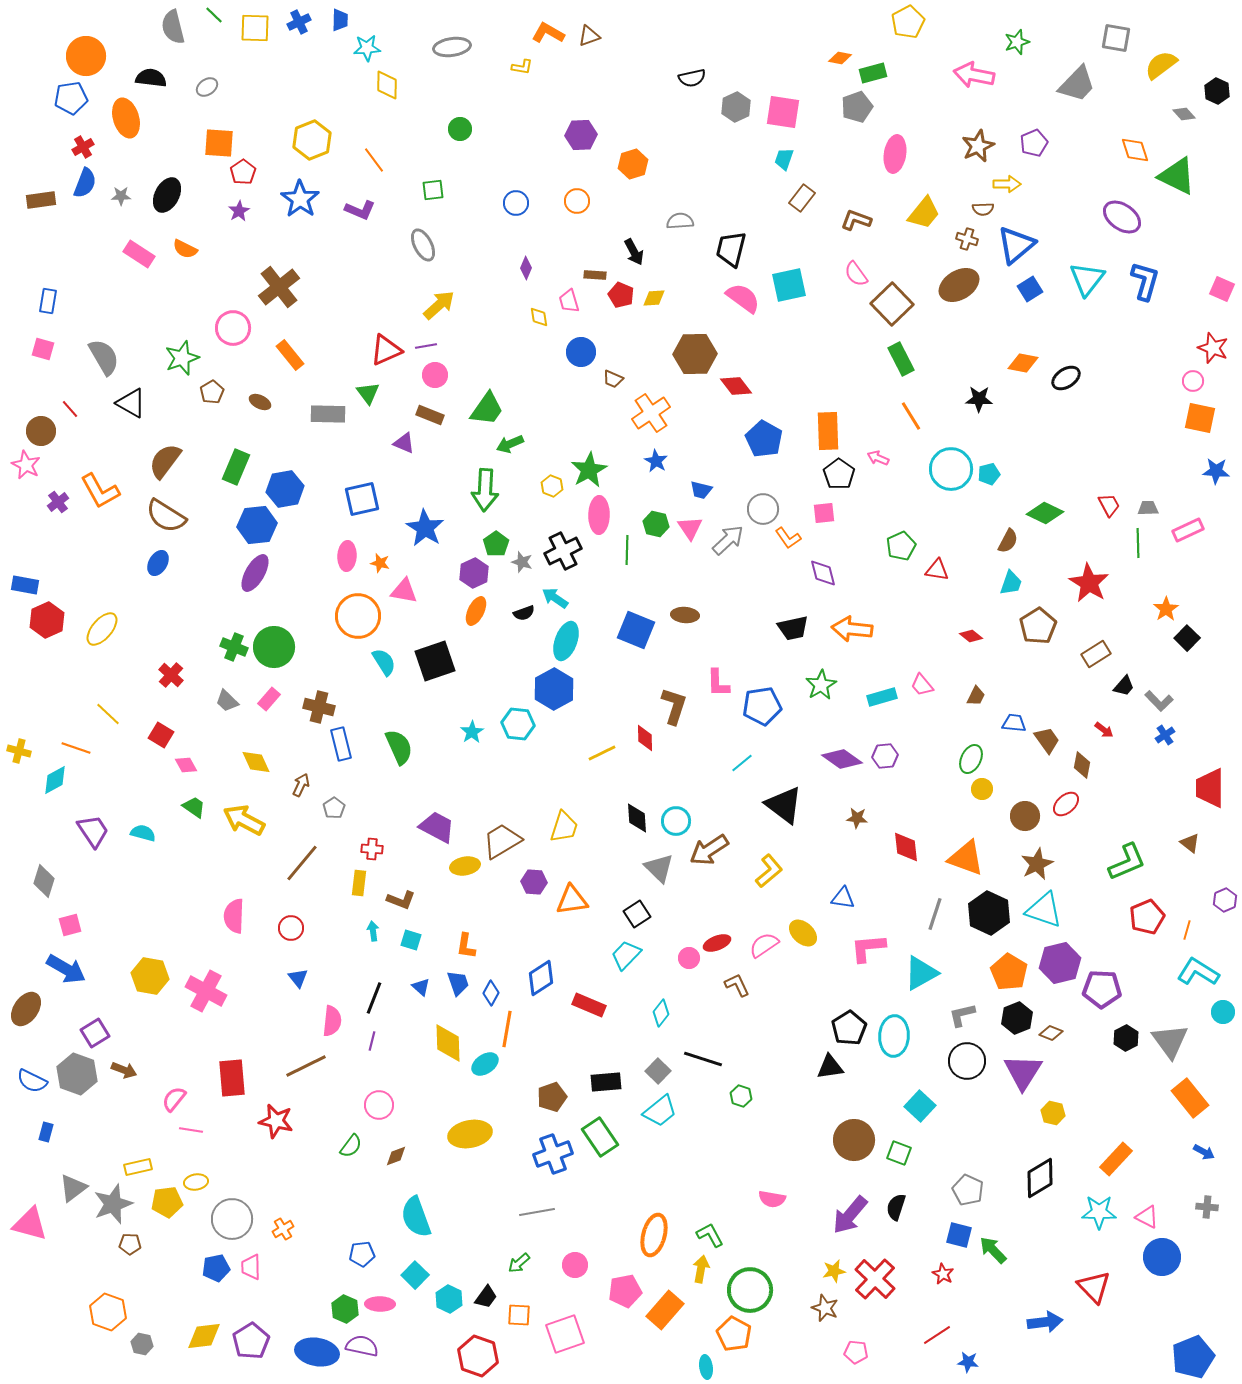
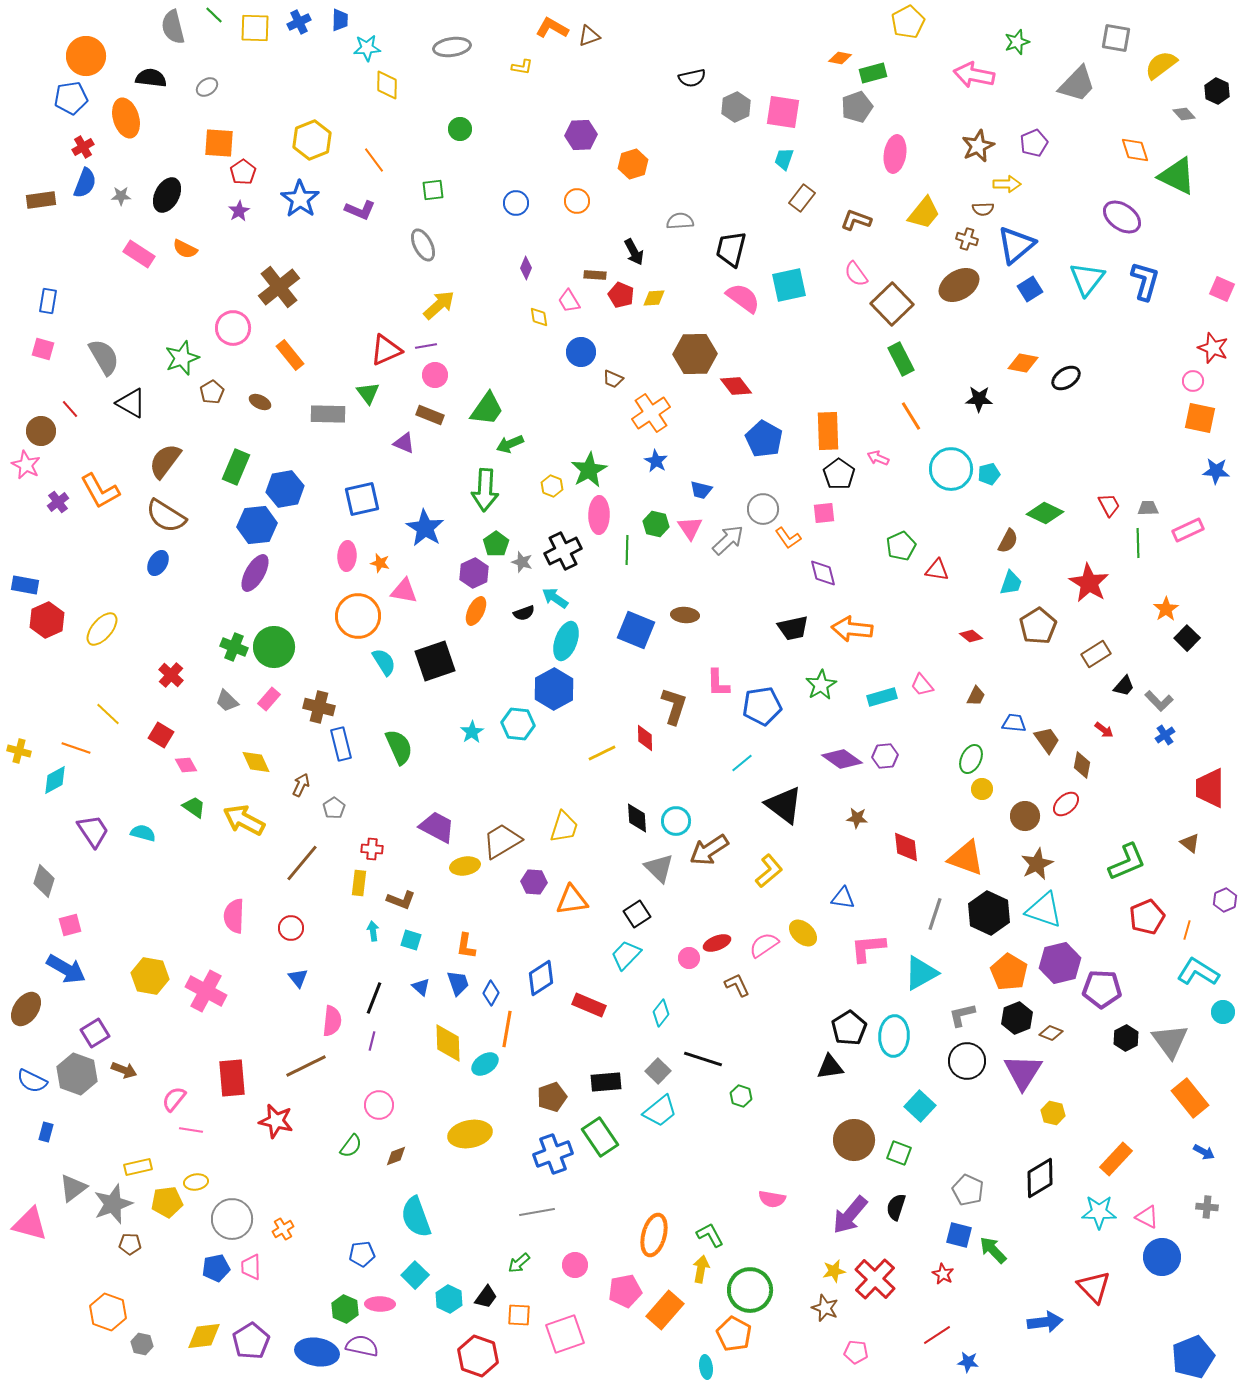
orange L-shape at (548, 33): moved 4 px right, 5 px up
pink trapezoid at (569, 301): rotated 15 degrees counterclockwise
